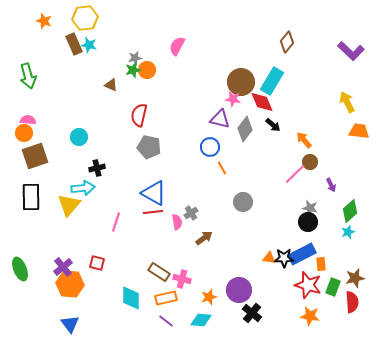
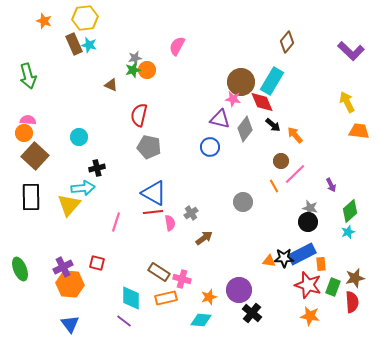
orange arrow at (304, 140): moved 9 px left, 5 px up
brown square at (35, 156): rotated 28 degrees counterclockwise
brown circle at (310, 162): moved 29 px left, 1 px up
orange line at (222, 168): moved 52 px right, 18 px down
pink semicircle at (177, 222): moved 7 px left, 1 px down
orange triangle at (269, 258): moved 3 px down
purple cross at (63, 267): rotated 12 degrees clockwise
purple line at (166, 321): moved 42 px left
